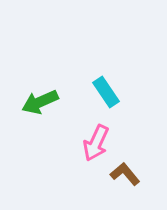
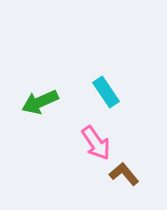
pink arrow: rotated 60 degrees counterclockwise
brown L-shape: moved 1 px left
